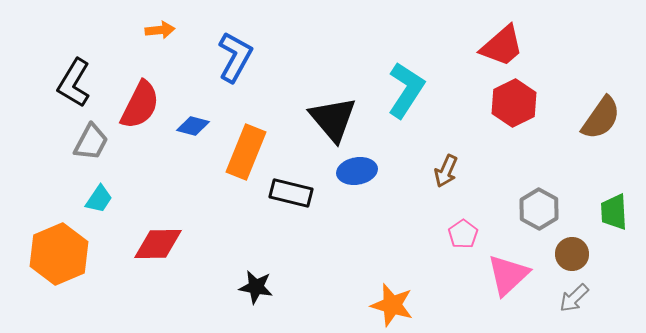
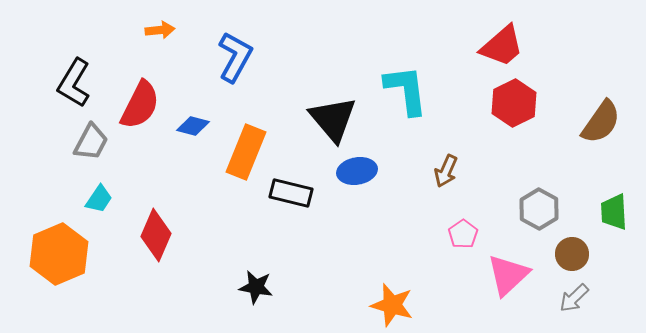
cyan L-shape: rotated 40 degrees counterclockwise
brown semicircle: moved 4 px down
red diamond: moved 2 px left, 9 px up; rotated 66 degrees counterclockwise
